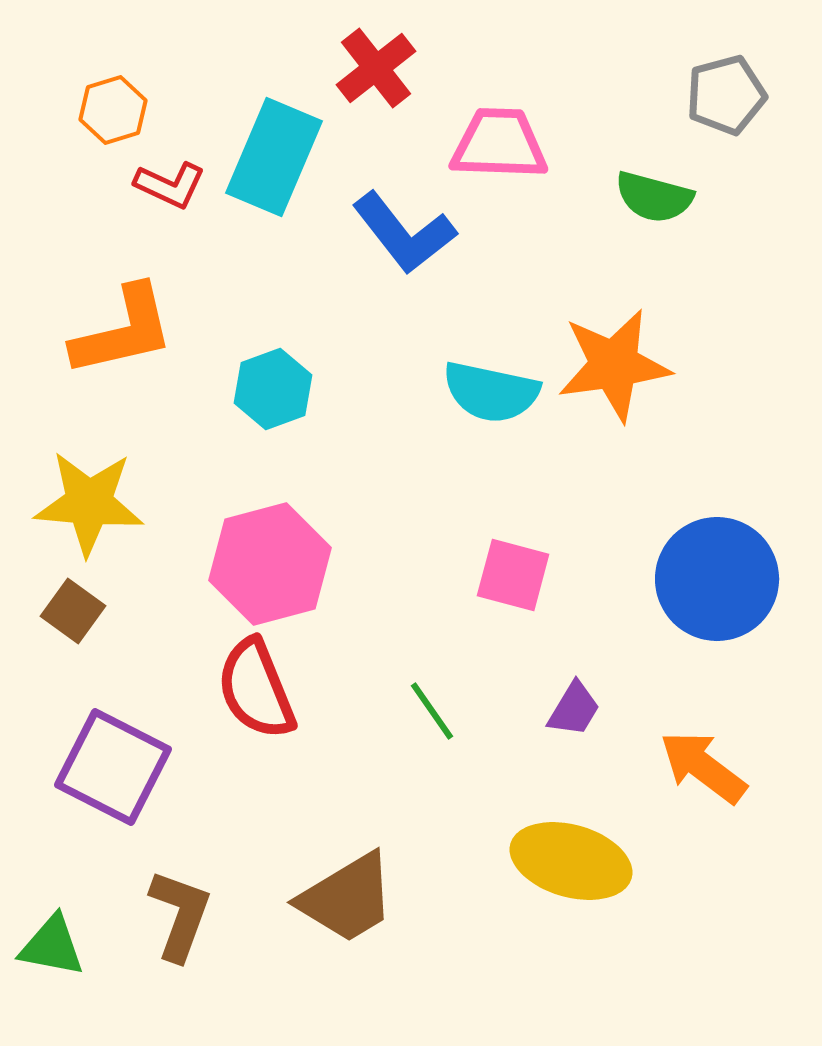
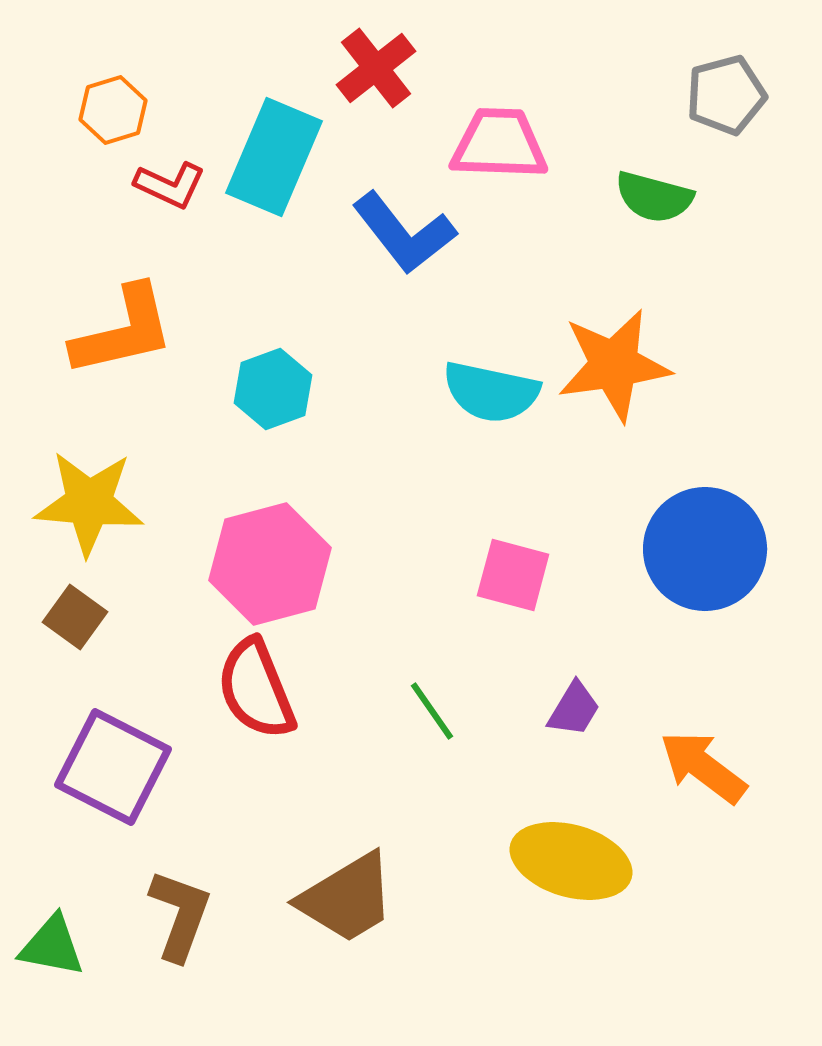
blue circle: moved 12 px left, 30 px up
brown square: moved 2 px right, 6 px down
